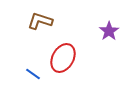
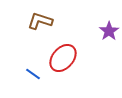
red ellipse: rotated 12 degrees clockwise
